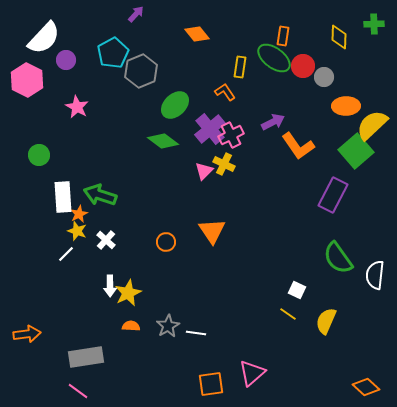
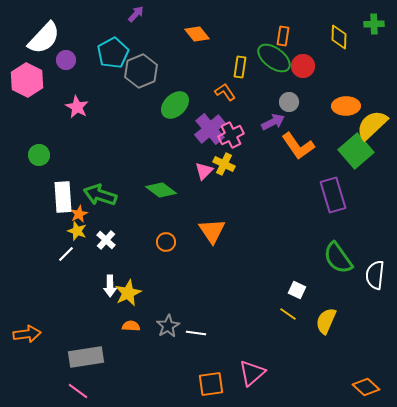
gray circle at (324, 77): moved 35 px left, 25 px down
green diamond at (163, 141): moved 2 px left, 49 px down
purple rectangle at (333, 195): rotated 44 degrees counterclockwise
